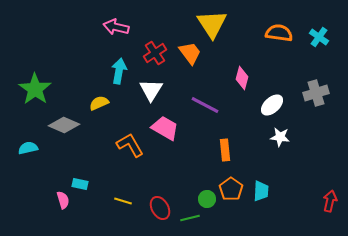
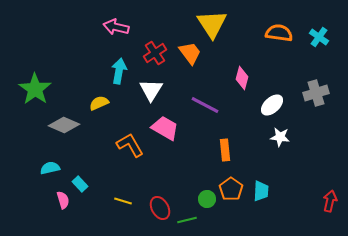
cyan semicircle: moved 22 px right, 20 px down
cyan rectangle: rotated 35 degrees clockwise
green line: moved 3 px left, 2 px down
